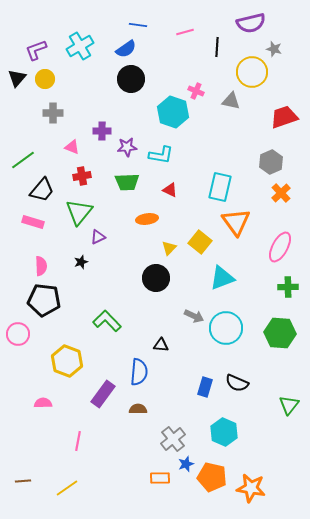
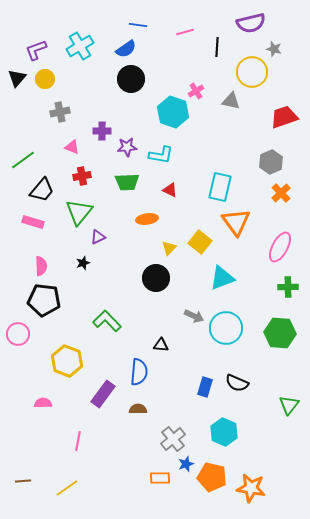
pink cross at (196, 91): rotated 35 degrees clockwise
gray cross at (53, 113): moved 7 px right, 1 px up; rotated 12 degrees counterclockwise
black star at (81, 262): moved 2 px right, 1 px down
